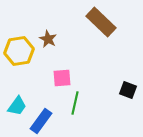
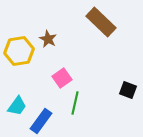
pink square: rotated 30 degrees counterclockwise
